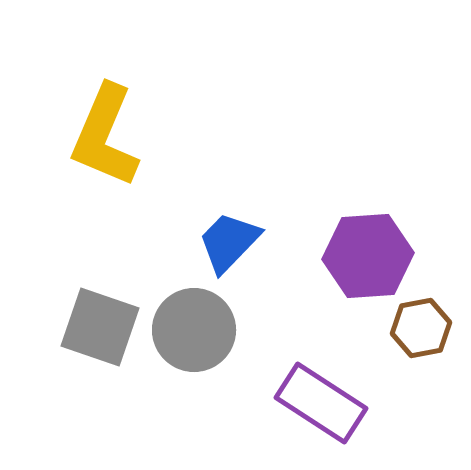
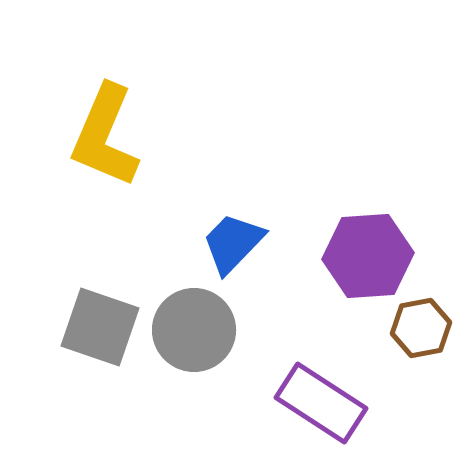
blue trapezoid: moved 4 px right, 1 px down
